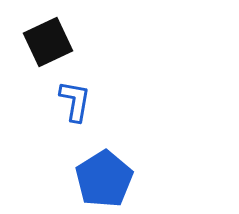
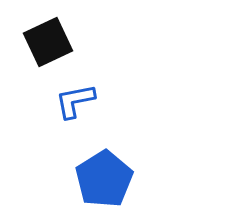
blue L-shape: rotated 111 degrees counterclockwise
